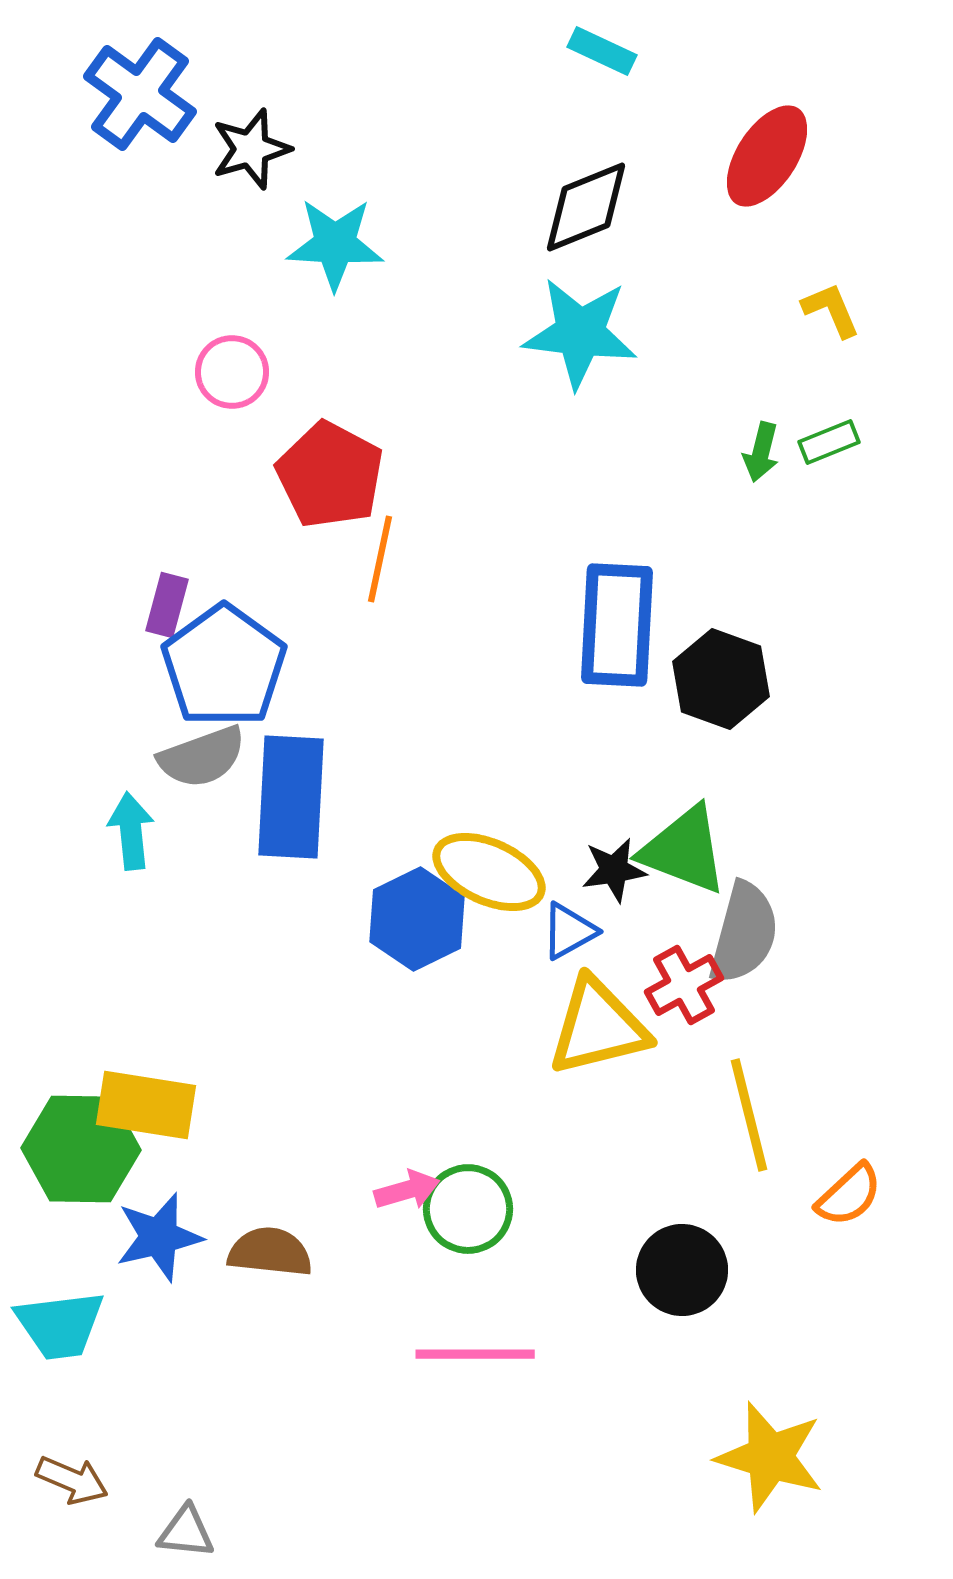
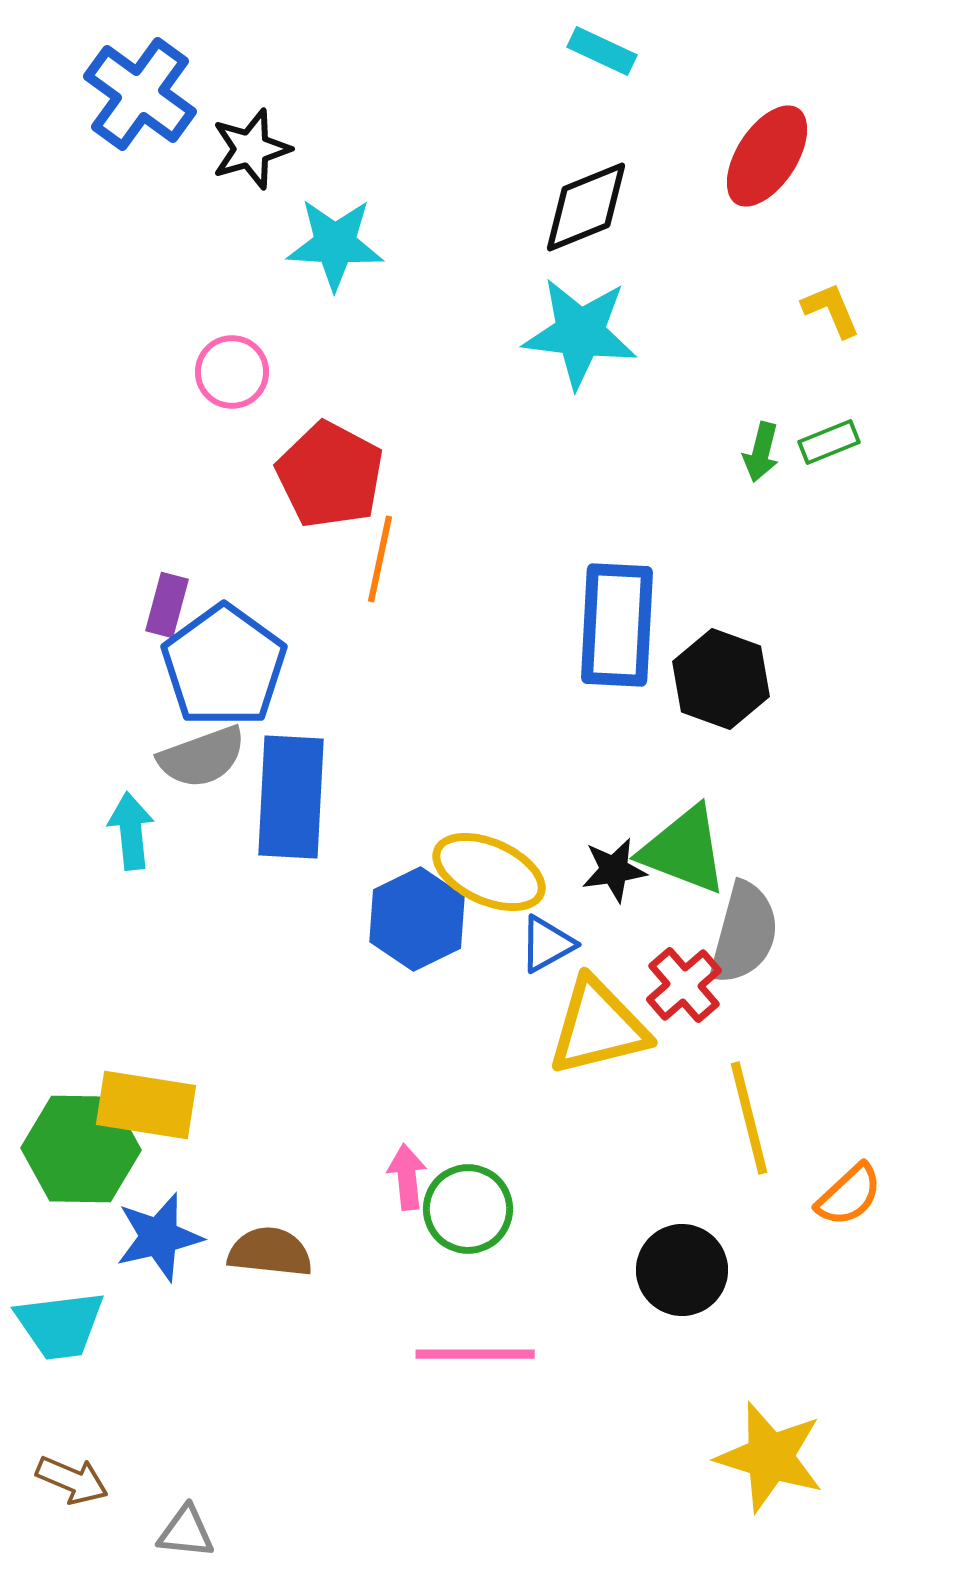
blue triangle at (569, 931): moved 22 px left, 13 px down
red cross at (684, 985): rotated 12 degrees counterclockwise
yellow line at (749, 1115): moved 3 px down
pink arrow at (407, 1190): moved 13 px up; rotated 80 degrees counterclockwise
